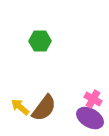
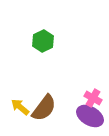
green hexagon: moved 3 px right; rotated 25 degrees counterclockwise
pink cross: moved 1 px up
purple ellipse: moved 2 px up
